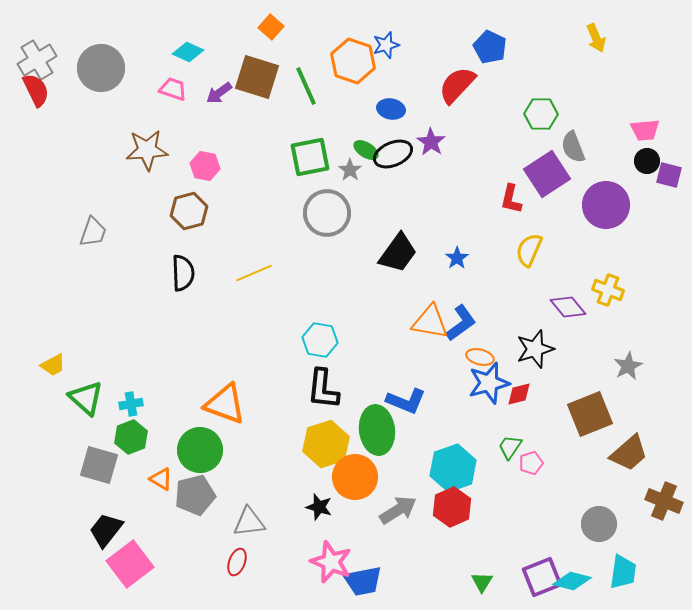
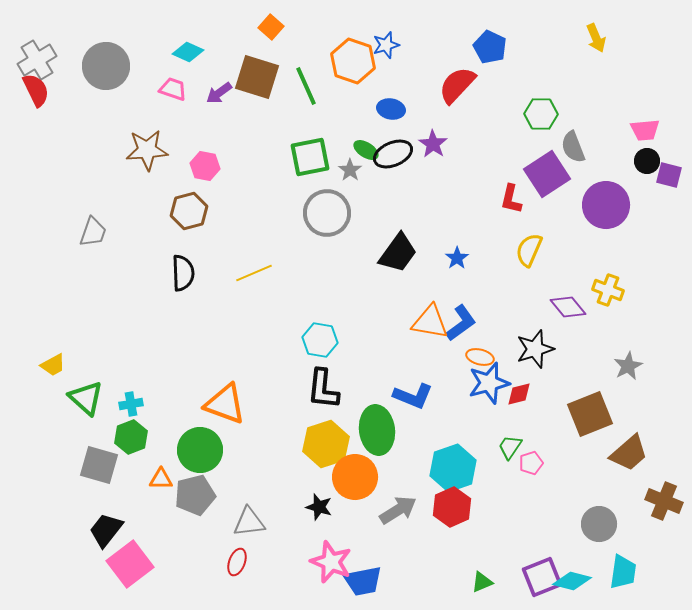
gray circle at (101, 68): moved 5 px right, 2 px up
purple star at (431, 142): moved 2 px right, 2 px down
blue L-shape at (406, 401): moved 7 px right, 5 px up
orange triangle at (161, 479): rotated 30 degrees counterclockwise
green triangle at (482, 582): rotated 35 degrees clockwise
